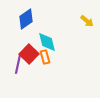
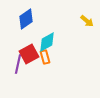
cyan diamond: rotated 75 degrees clockwise
red square: rotated 18 degrees clockwise
